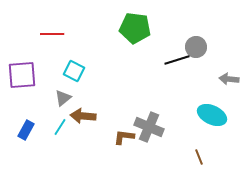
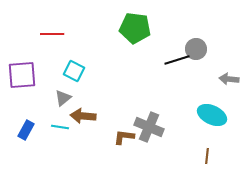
gray circle: moved 2 px down
cyan line: rotated 66 degrees clockwise
brown line: moved 8 px right, 1 px up; rotated 28 degrees clockwise
